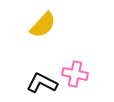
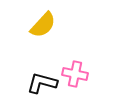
black L-shape: rotated 12 degrees counterclockwise
